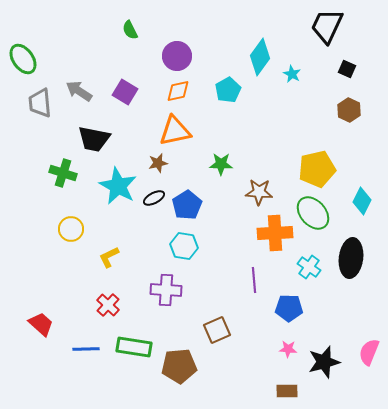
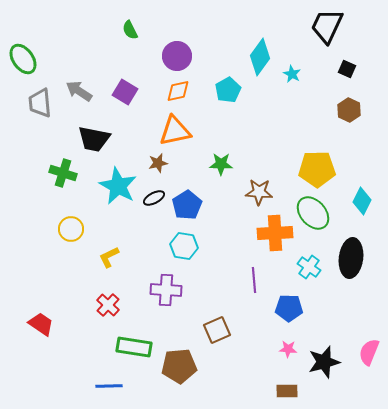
yellow pentagon at (317, 169): rotated 12 degrees clockwise
red trapezoid at (41, 324): rotated 8 degrees counterclockwise
blue line at (86, 349): moved 23 px right, 37 px down
